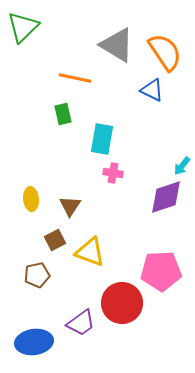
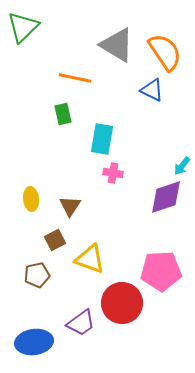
yellow triangle: moved 7 px down
